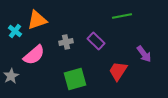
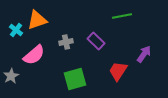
cyan cross: moved 1 px right, 1 px up
purple arrow: rotated 108 degrees counterclockwise
